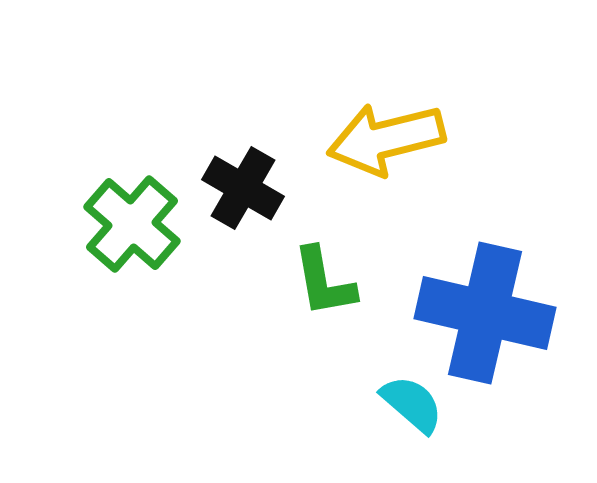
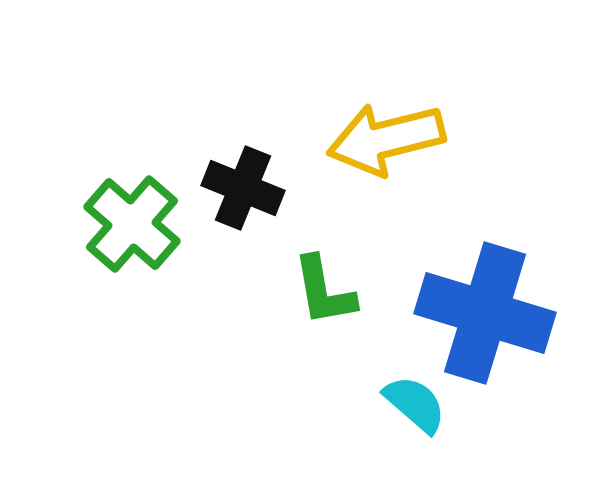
black cross: rotated 8 degrees counterclockwise
green L-shape: moved 9 px down
blue cross: rotated 4 degrees clockwise
cyan semicircle: moved 3 px right
